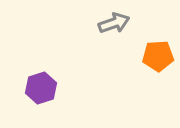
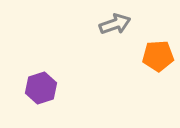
gray arrow: moved 1 px right, 1 px down
